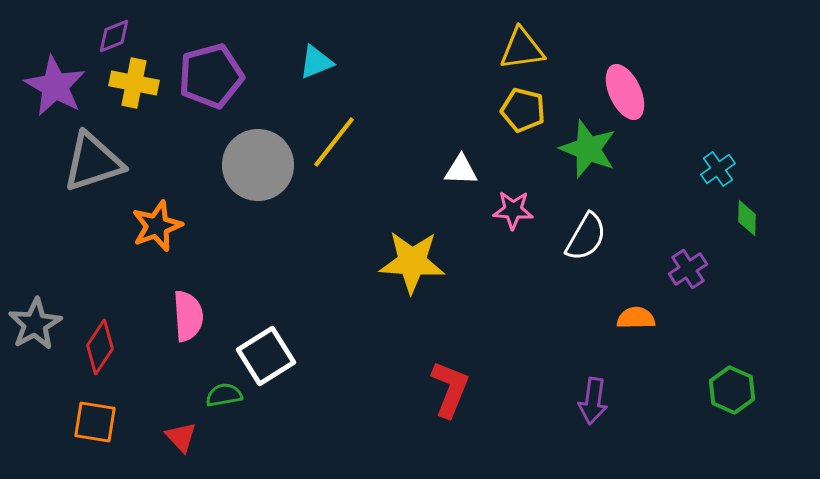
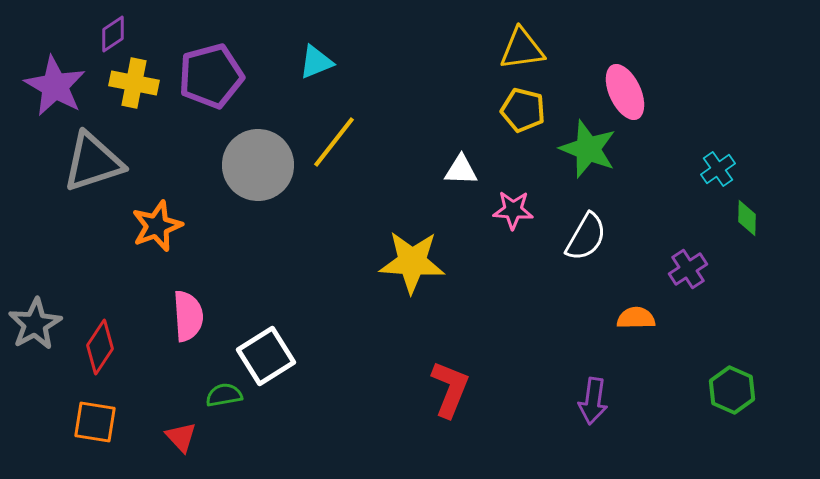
purple diamond: moved 1 px left, 2 px up; rotated 12 degrees counterclockwise
